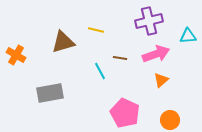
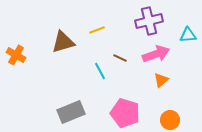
yellow line: moved 1 px right; rotated 35 degrees counterclockwise
cyan triangle: moved 1 px up
brown line: rotated 16 degrees clockwise
gray rectangle: moved 21 px right, 19 px down; rotated 12 degrees counterclockwise
pink pentagon: rotated 8 degrees counterclockwise
